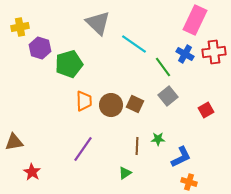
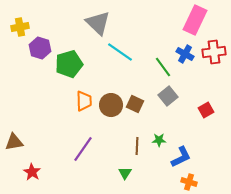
cyan line: moved 14 px left, 8 px down
green star: moved 1 px right, 1 px down
green triangle: rotated 24 degrees counterclockwise
